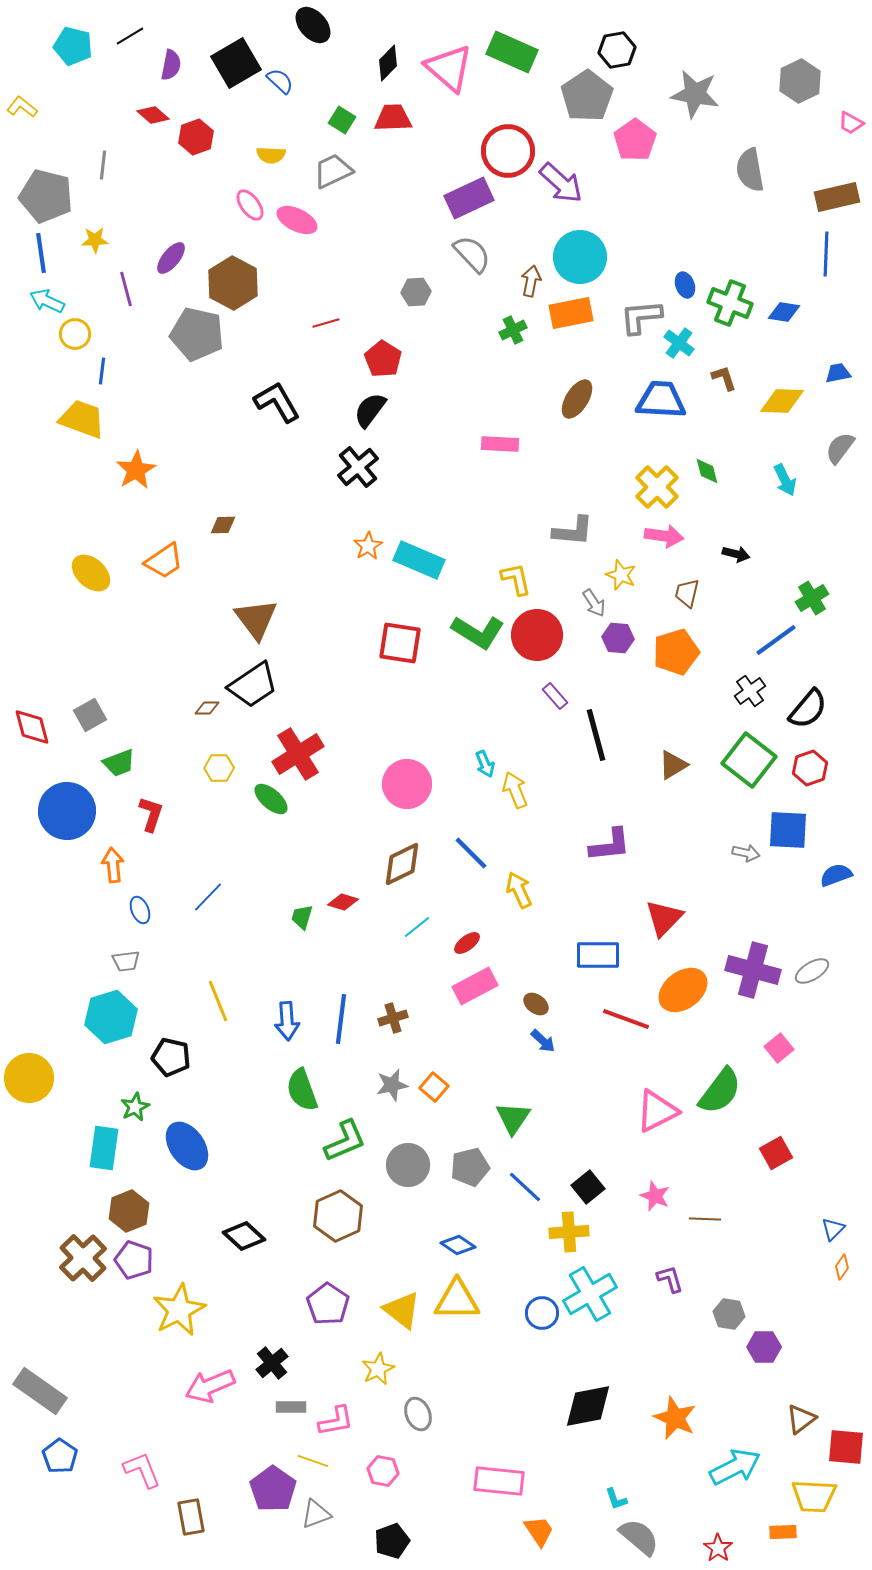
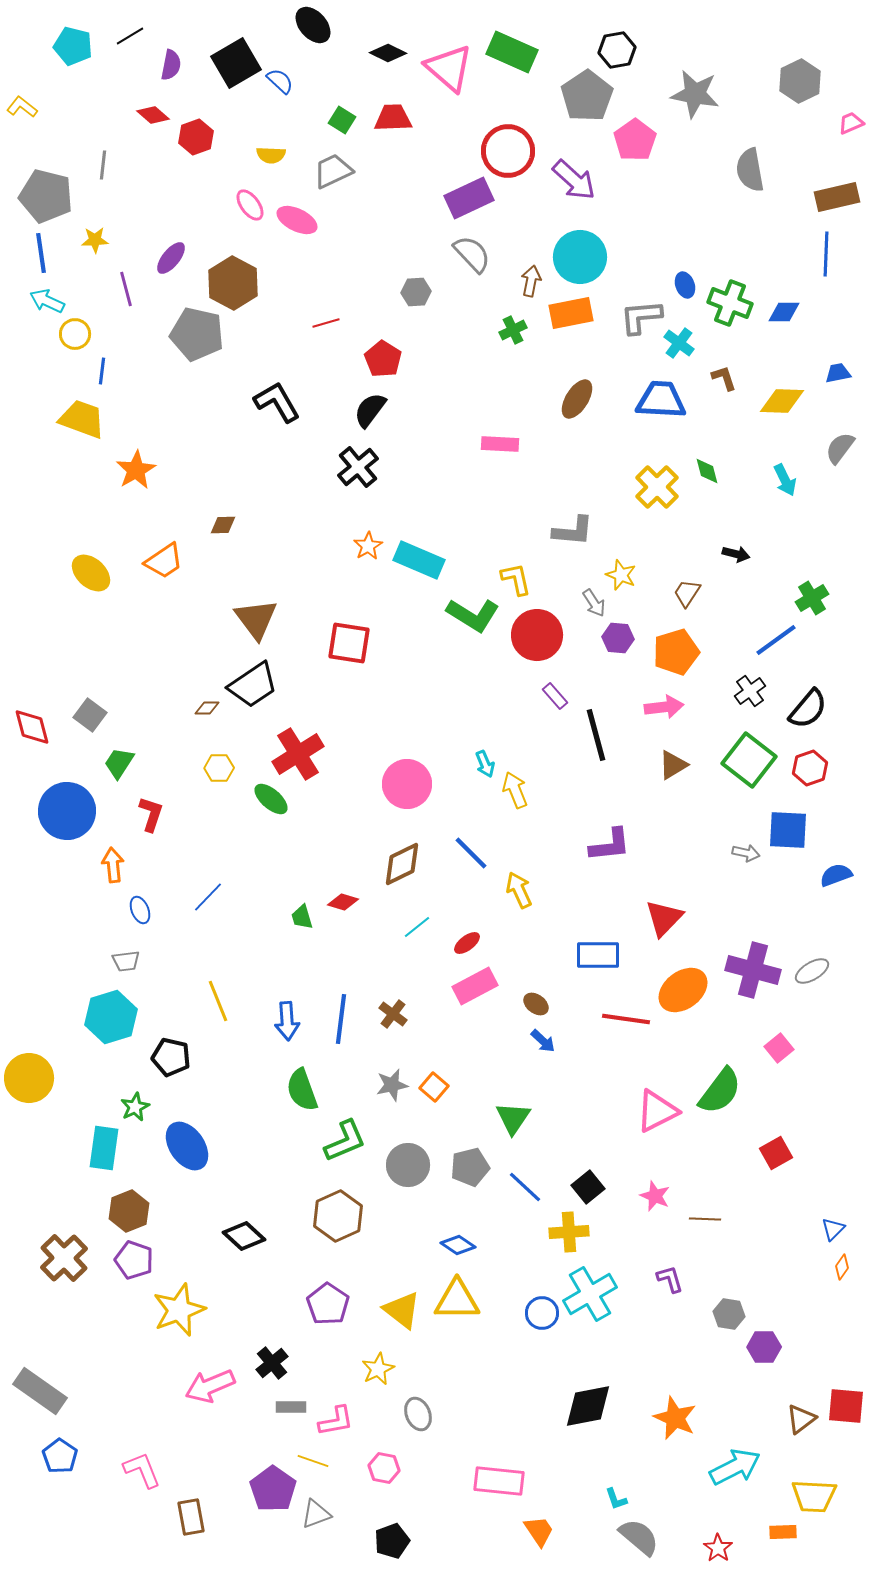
black diamond at (388, 63): moved 10 px up; rotated 72 degrees clockwise
pink trapezoid at (851, 123): rotated 128 degrees clockwise
purple arrow at (561, 183): moved 13 px right, 3 px up
blue diamond at (784, 312): rotated 8 degrees counterclockwise
pink arrow at (664, 536): moved 171 px down; rotated 15 degrees counterclockwise
brown trapezoid at (687, 593): rotated 20 degrees clockwise
green L-shape at (478, 632): moved 5 px left, 17 px up
red square at (400, 643): moved 51 px left
gray square at (90, 715): rotated 24 degrees counterclockwise
green trapezoid at (119, 763): rotated 144 degrees clockwise
green trapezoid at (302, 917): rotated 32 degrees counterclockwise
brown cross at (393, 1018): moved 4 px up; rotated 36 degrees counterclockwise
red line at (626, 1019): rotated 12 degrees counterclockwise
brown cross at (83, 1258): moved 19 px left
yellow star at (179, 1310): rotated 6 degrees clockwise
red square at (846, 1447): moved 41 px up
pink hexagon at (383, 1471): moved 1 px right, 3 px up
